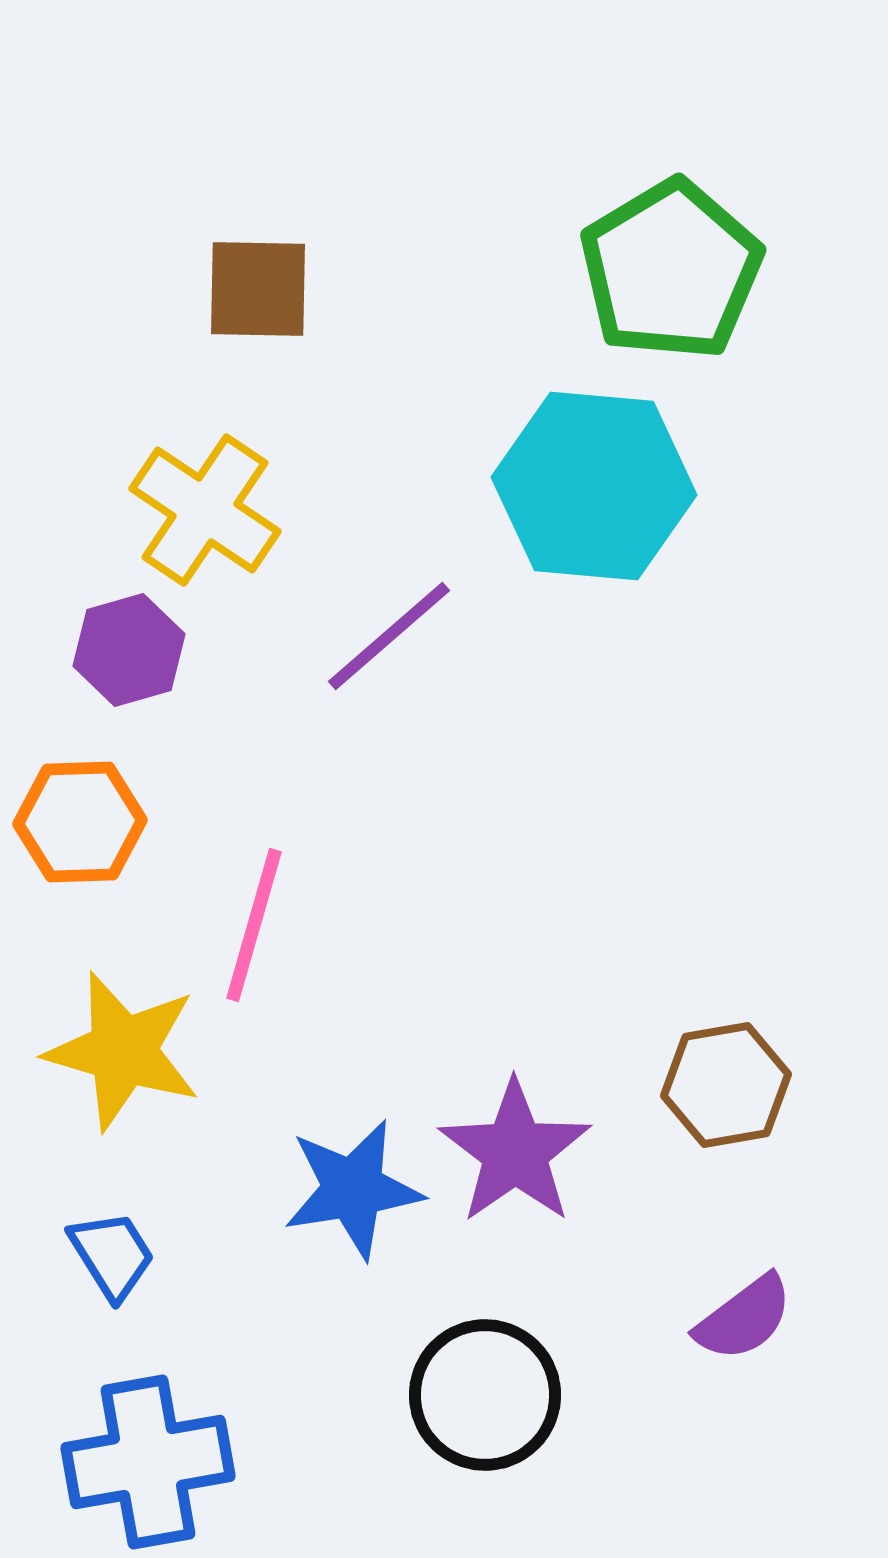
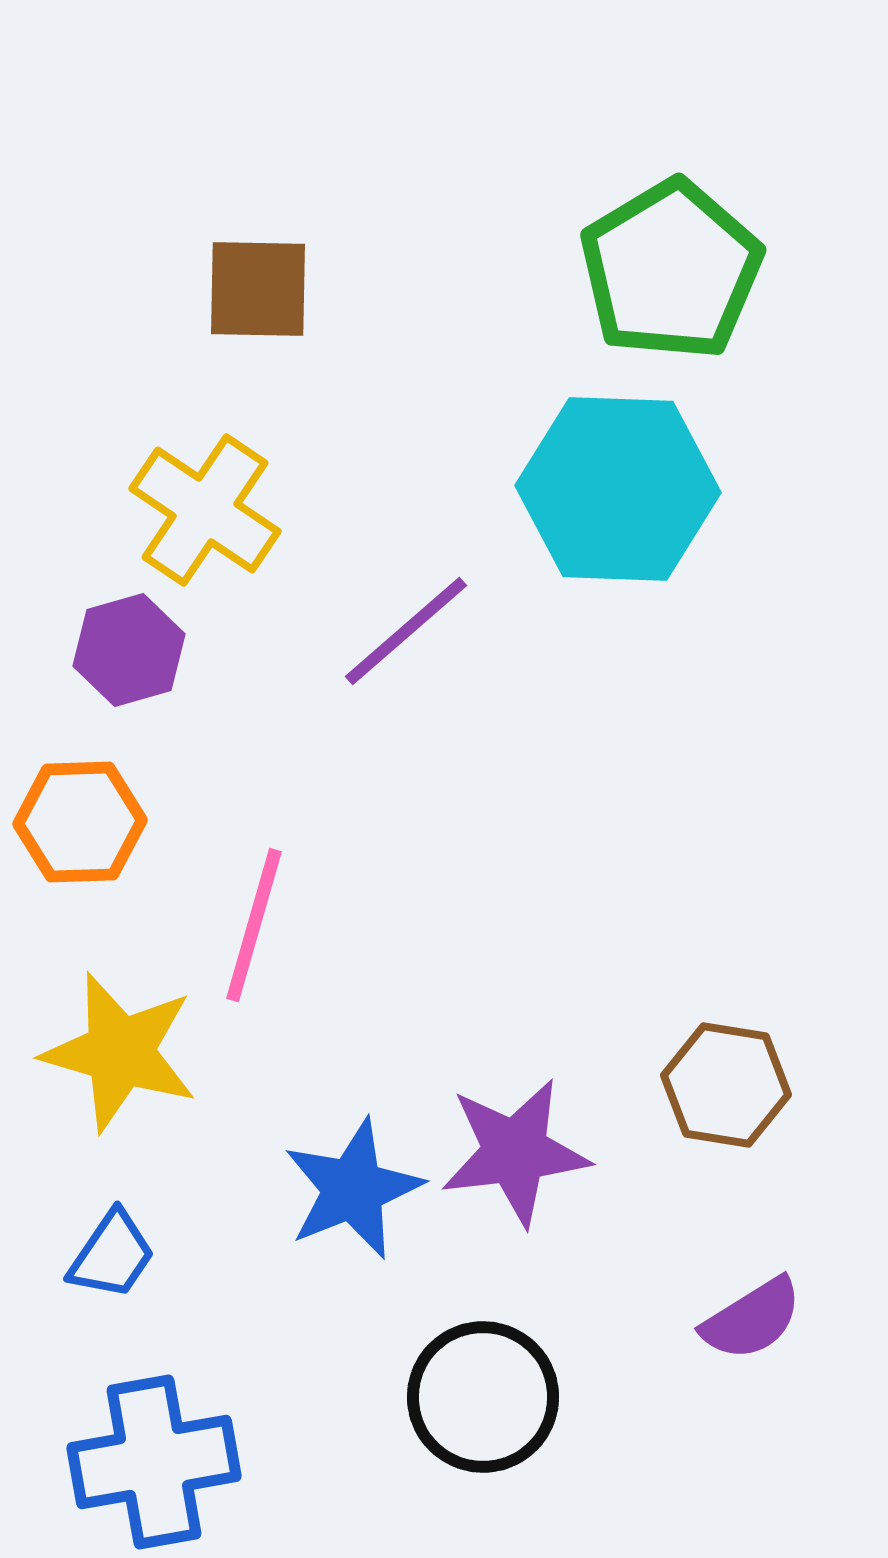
cyan hexagon: moved 24 px right, 3 px down; rotated 3 degrees counterclockwise
purple line: moved 17 px right, 5 px up
yellow star: moved 3 px left, 1 px down
brown hexagon: rotated 19 degrees clockwise
purple star: rotated 28 degrees clockwise
blue star: rotated 13 degrees counterclockwise
blue trapezoid: rotated 66 degrees clockwise
purple semicircle: moved 8 px right, 1 px down; rotated 5 degrees clockwise
black circle: moved 2 px left, 2 px down
blue cross: moved 6 px right
